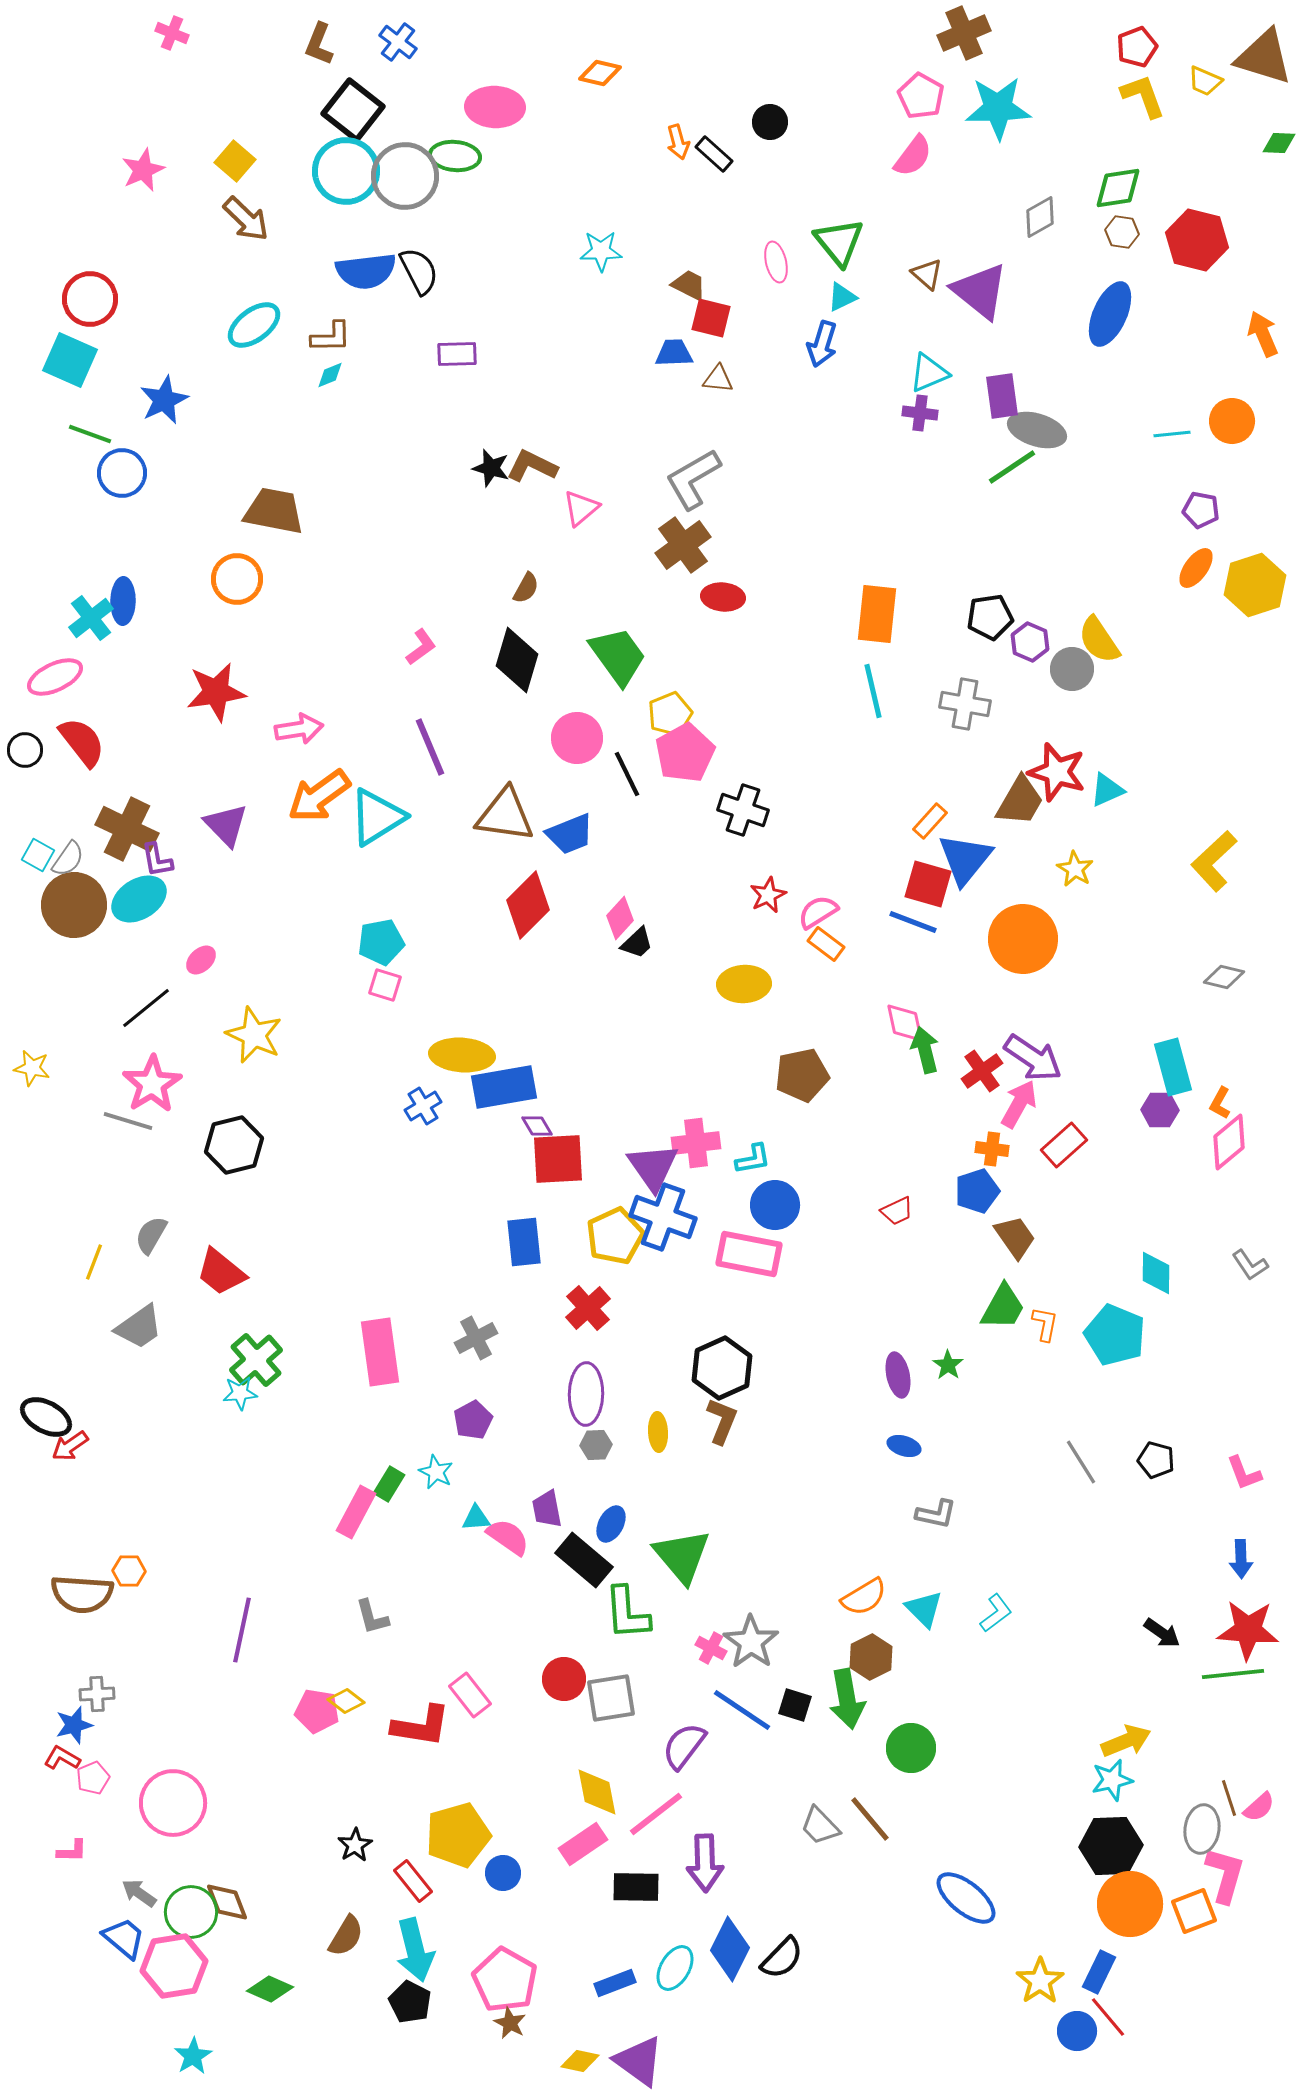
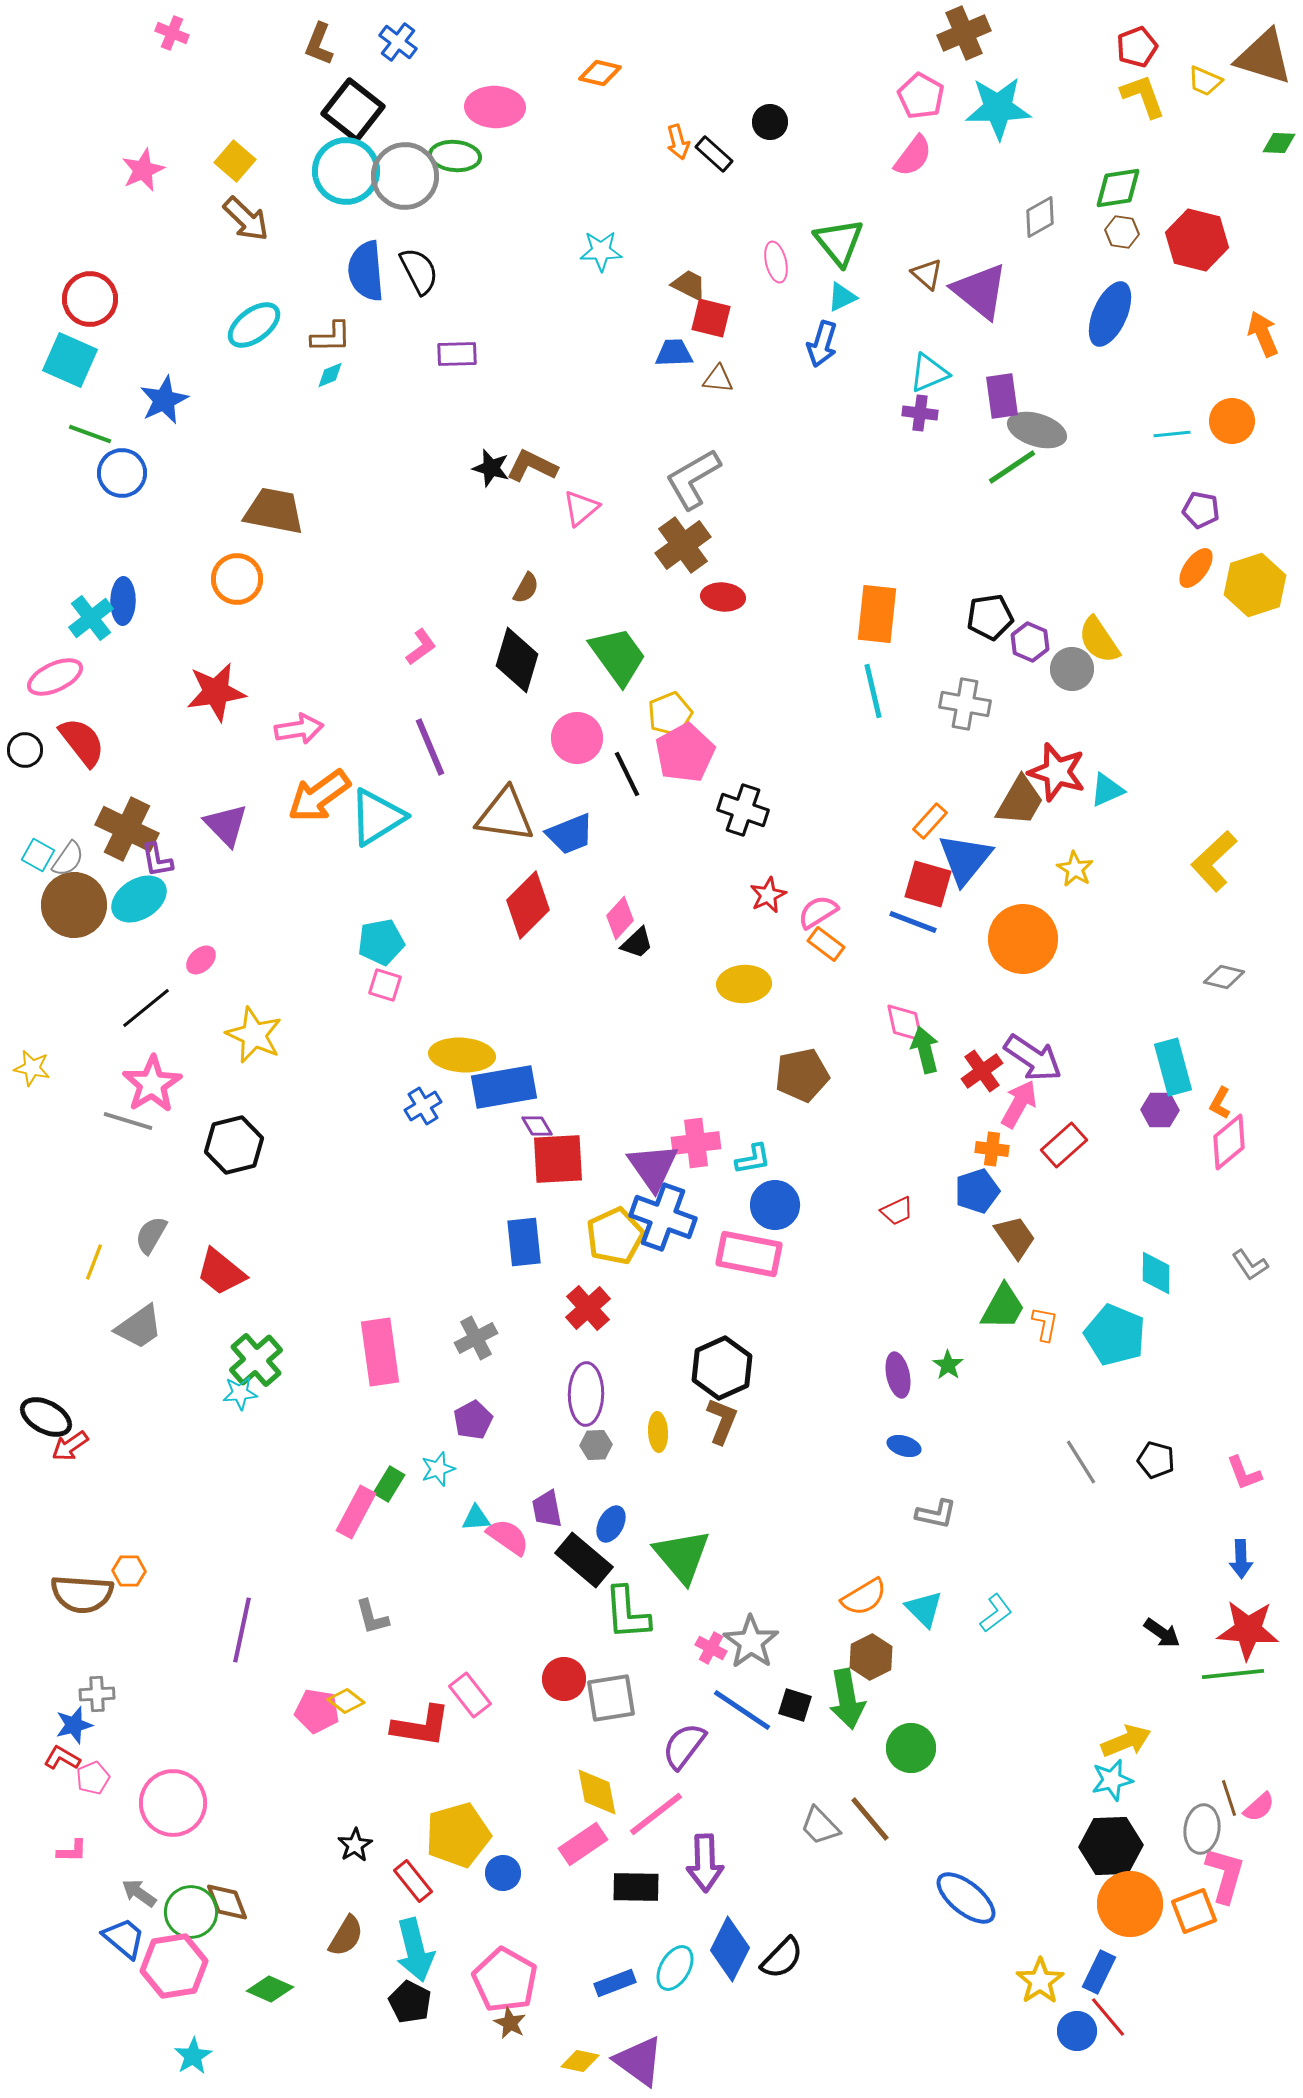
blue semicircle at (366, 271): rotated 92 degrees clockwise
cyan star at (436, 1472): moved 2 px right, 3 px up; rotated 28 degrees clockwise
